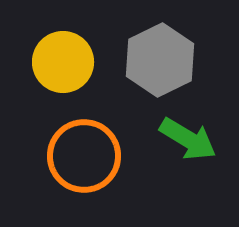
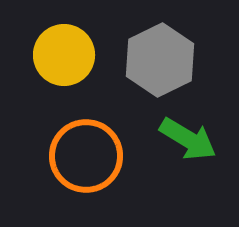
yellow circle: moved 1 px right, 7 px up
orange circle: moved 2 px right
